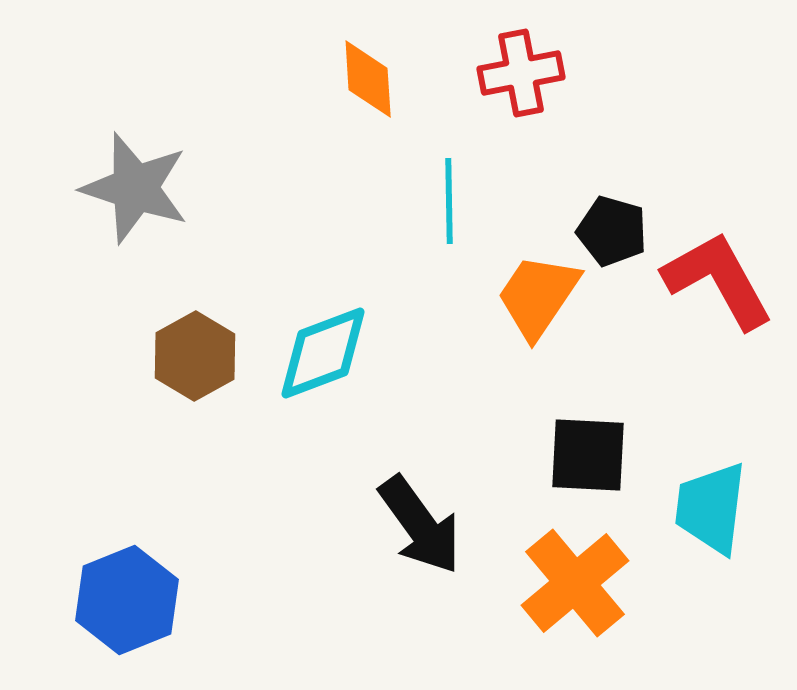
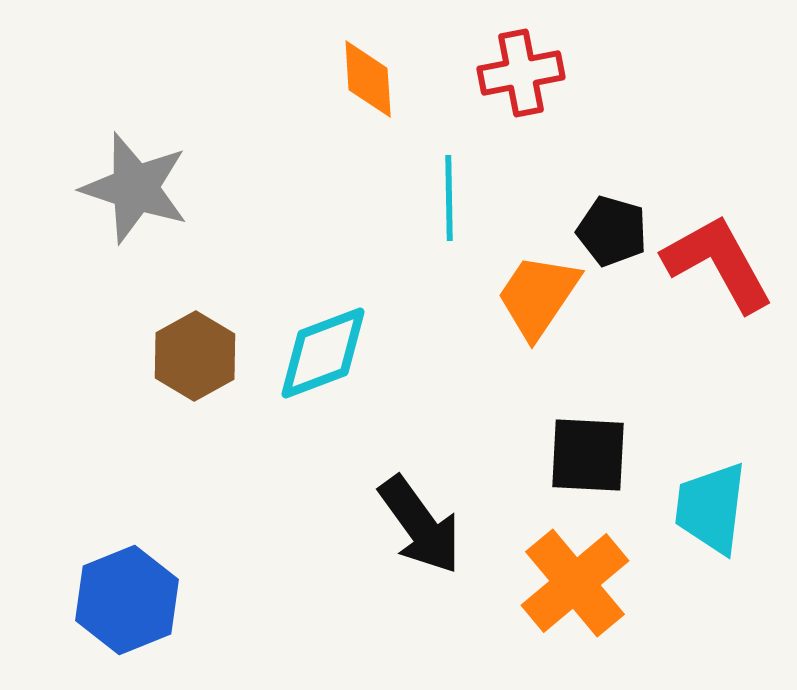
cyan line: moved 3 px up
red L-shape: moved 17 px up
